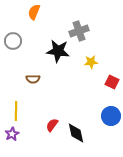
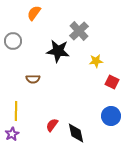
orange semicircle: moved 1 px down; rotated 14 degrees clockwise
gray cross: rotated 24 degrees counterclockwise
yellow star: moved 5 px right, 1 px up
